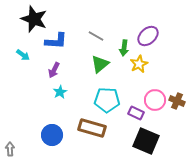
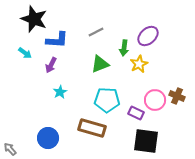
gray line: moved 4 px up; rotated 56 degrees counterclockwise
blue L-shape: moved 1 px right, 1 px up
cyan arrow: moved 2 px right, 2 px up
green triangle: rotated 18 degrees clockwise
purple arrow: moved 3 px left, 5 px up
brown cross: moved 5 px up
blue circle: moved 4 px left, 3 px down
black square: rotated 16 degrees counterclockwise
gray arrow: rotated 40 degrees counterclockwise
